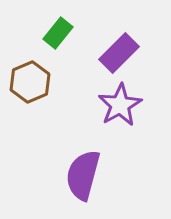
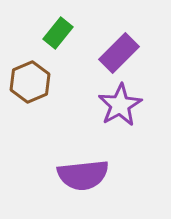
purple semicircle: rotated 111 degrees counterclockwise
